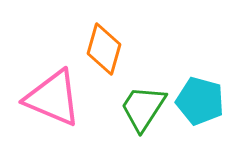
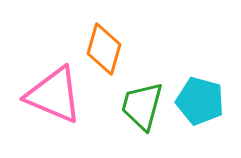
pink triangle: moved 1 px right, 3 px up
green trapezoid: moved 1 px left, 2 px up; rotated 18 degrees counterclockwise
